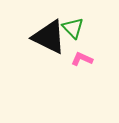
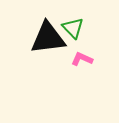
black triangle: moved 1 px left, 1 px down; rotated 33 degrees counterclockwise
